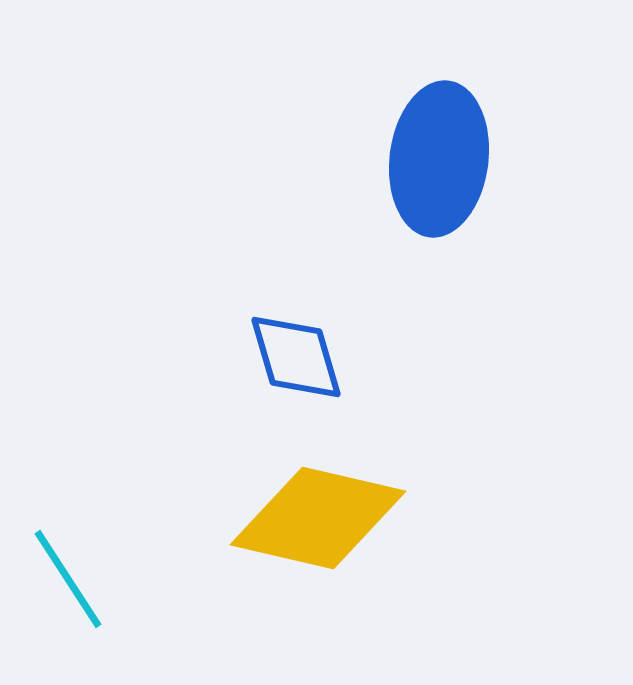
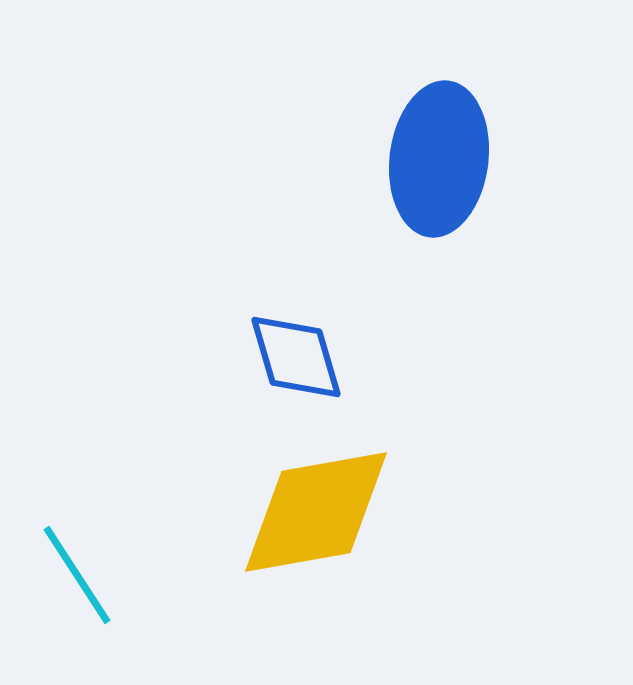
yellow diamond: moved 2 px left, 6 px up; rotated 23 degrees counterclockwise
cyan line: moved 9 px right, 4 px up
